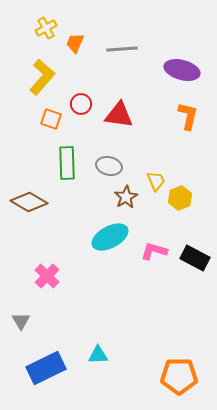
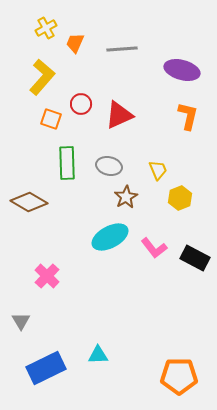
red triangle: rotated 32 degrees counterclockwise
yellow trapezoid: moved 2 px right, 11 px up
pink L-shape: moved 3 px up; rotated 144 degrees counterclockwise
